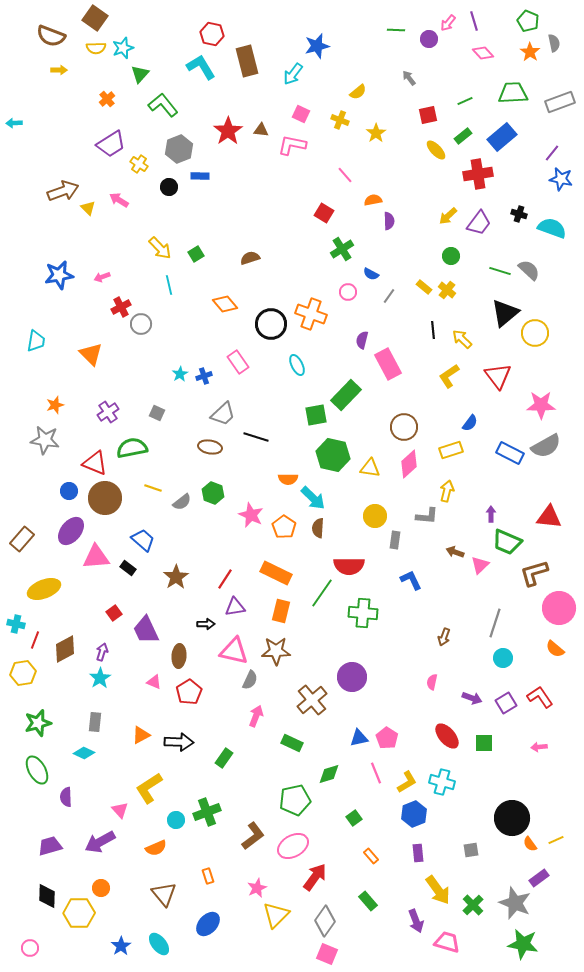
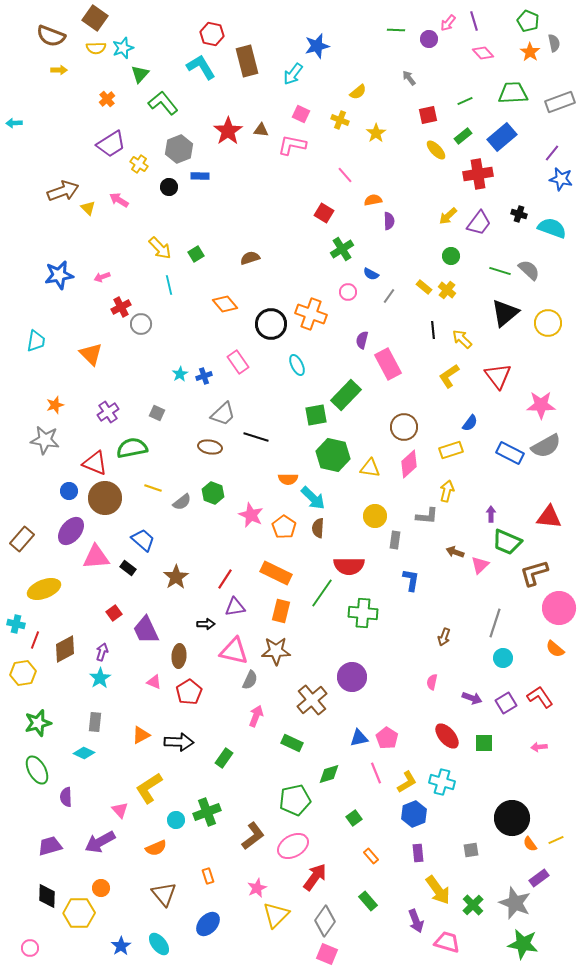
green L-shape at (163, 105): moved 2 px up
yellow circle at (535, 333): moved 13 px right, 10 px up
blue L-shape at (411, 580): rotated 35 degrees clockwise
